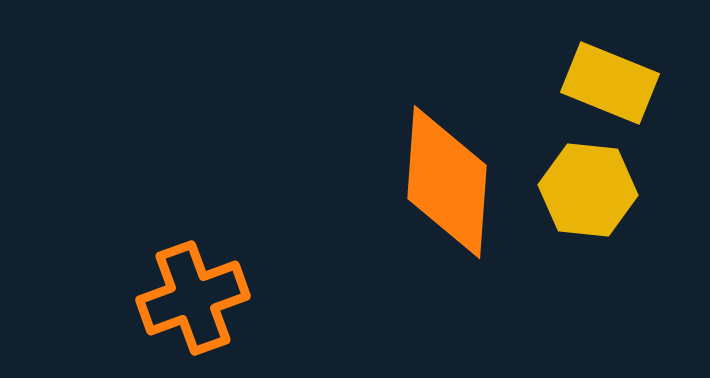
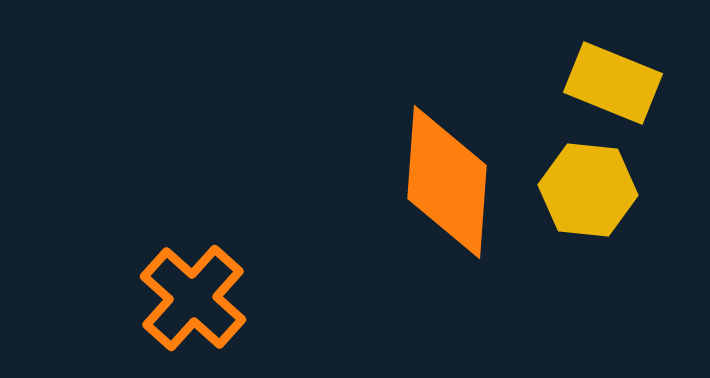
yellow rectangle: moved 3 px right
orange cross: rotated 28 degrees counterclockwise
